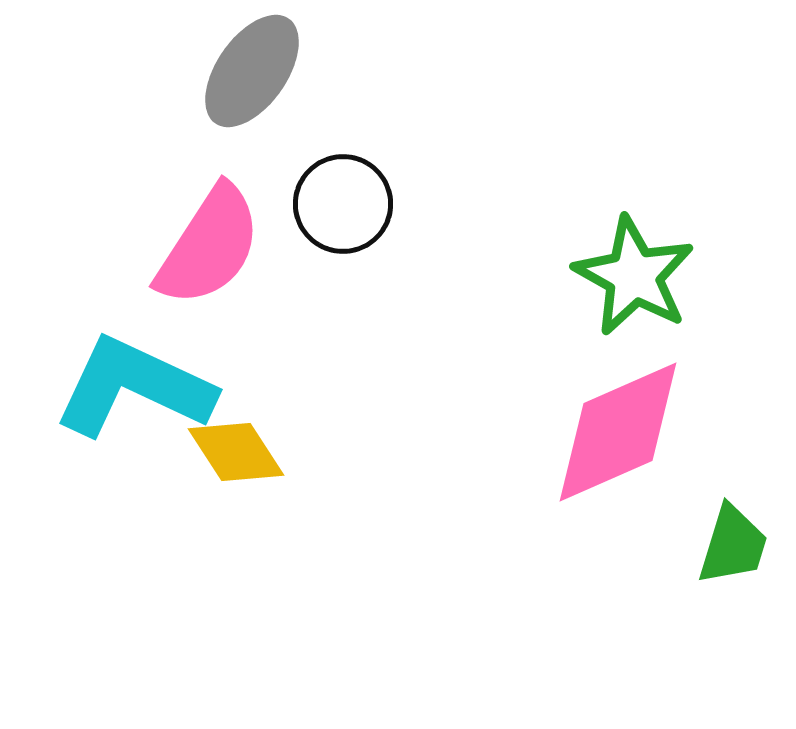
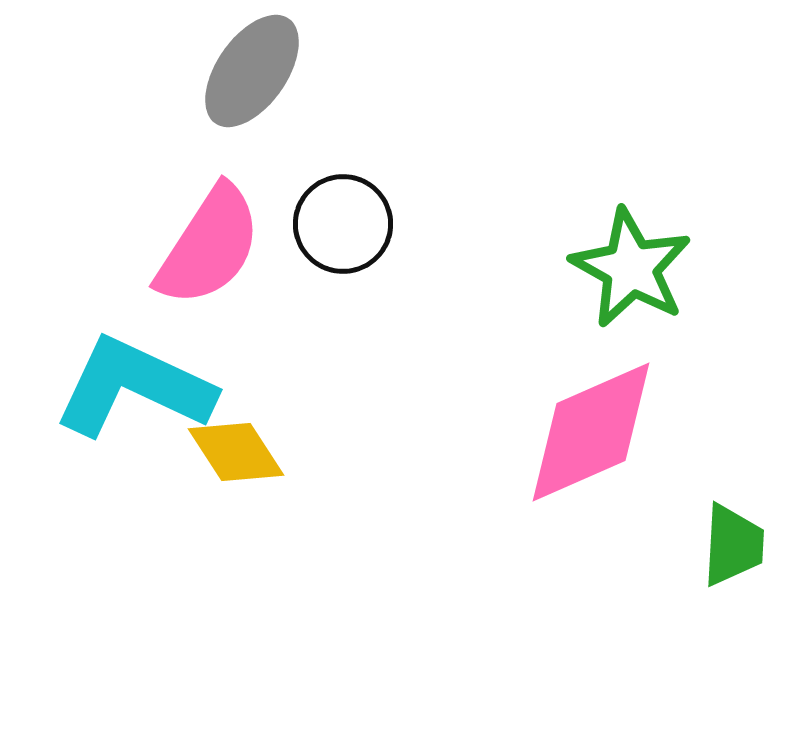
black circle: moved 20 px down
green star: moved 3 px left, 8 px up
pink diamond: moved 27 px left
green trapezoid: rotated 14 degrees counterclockwise
